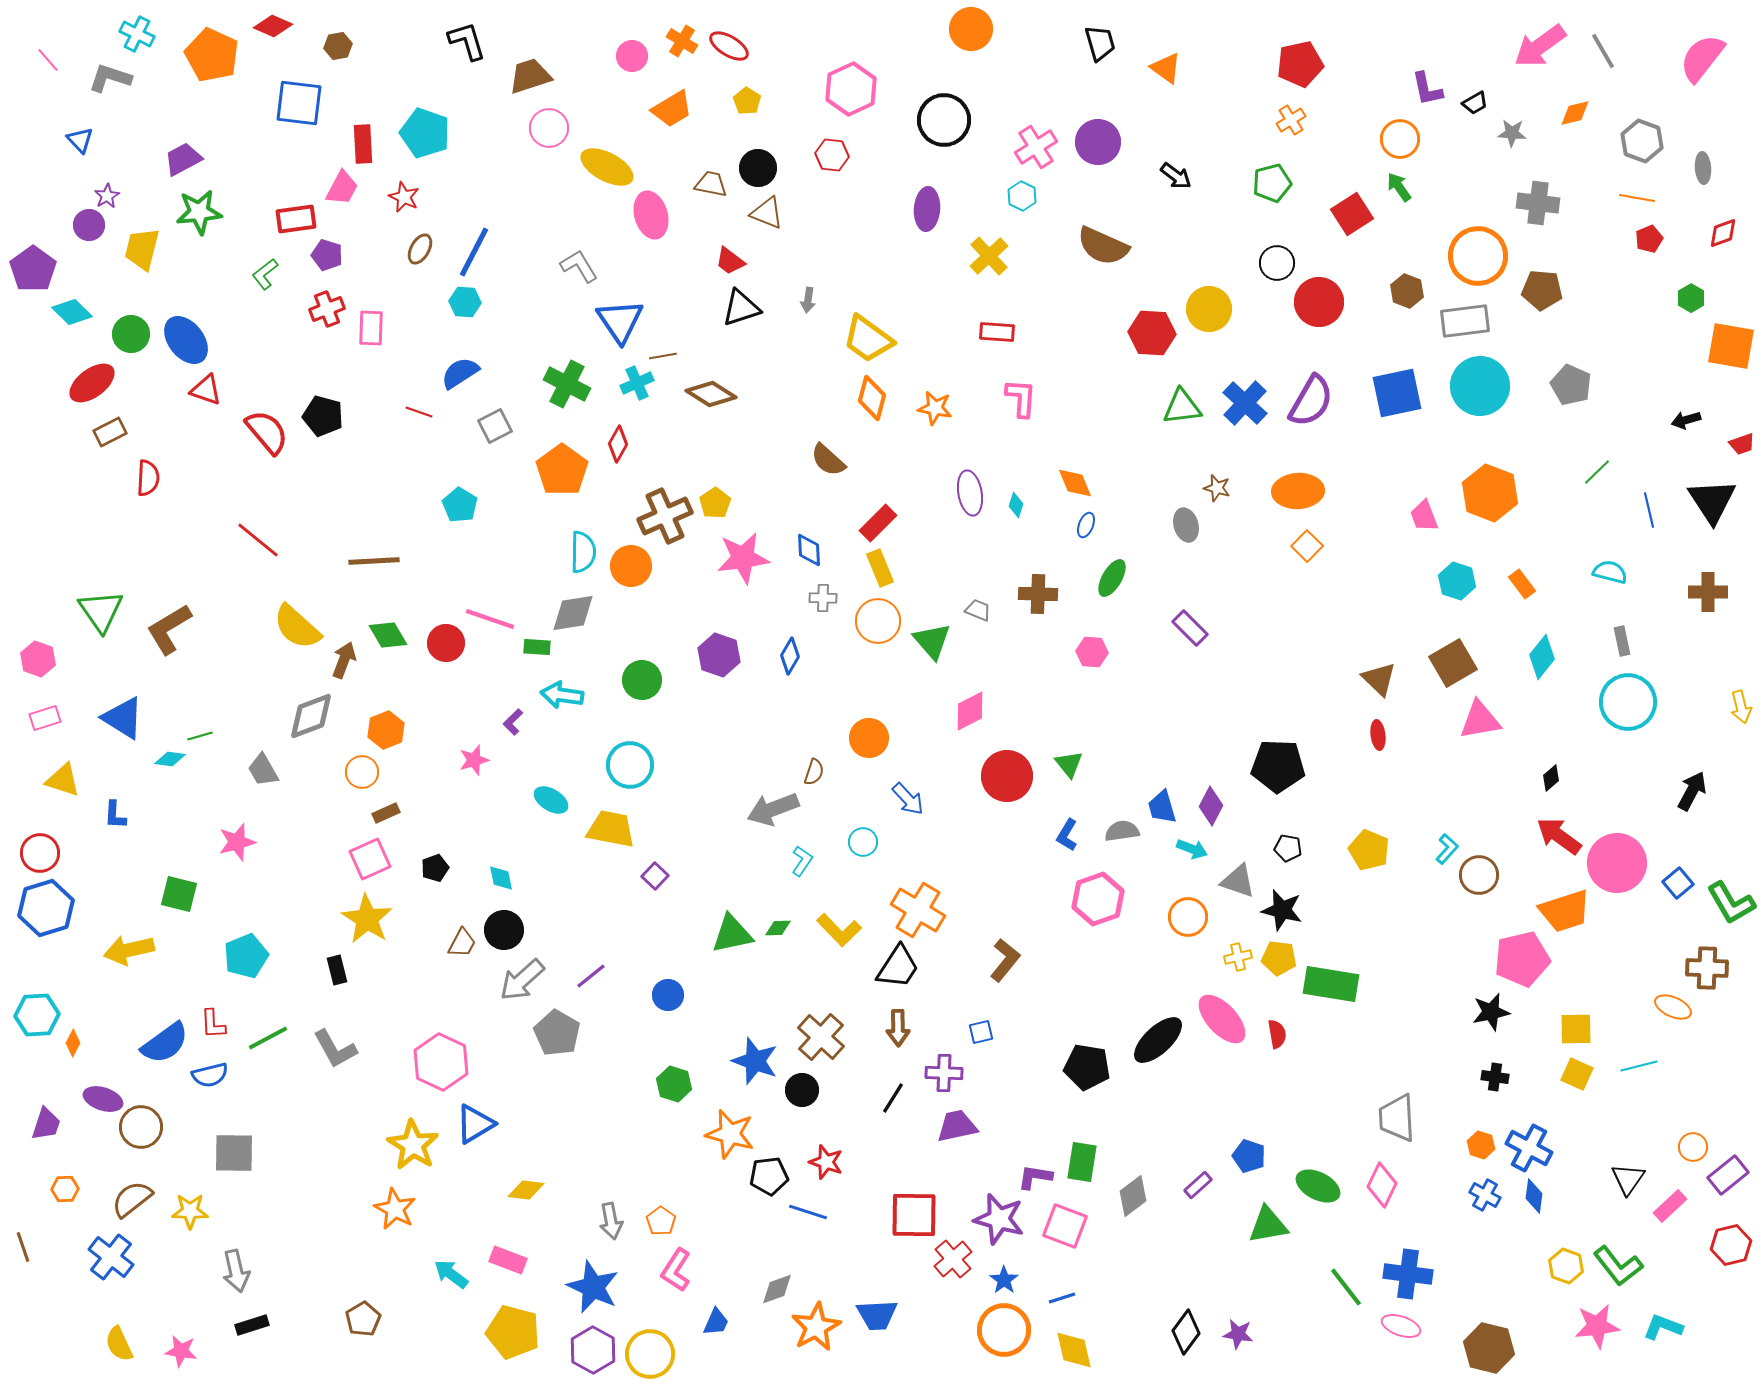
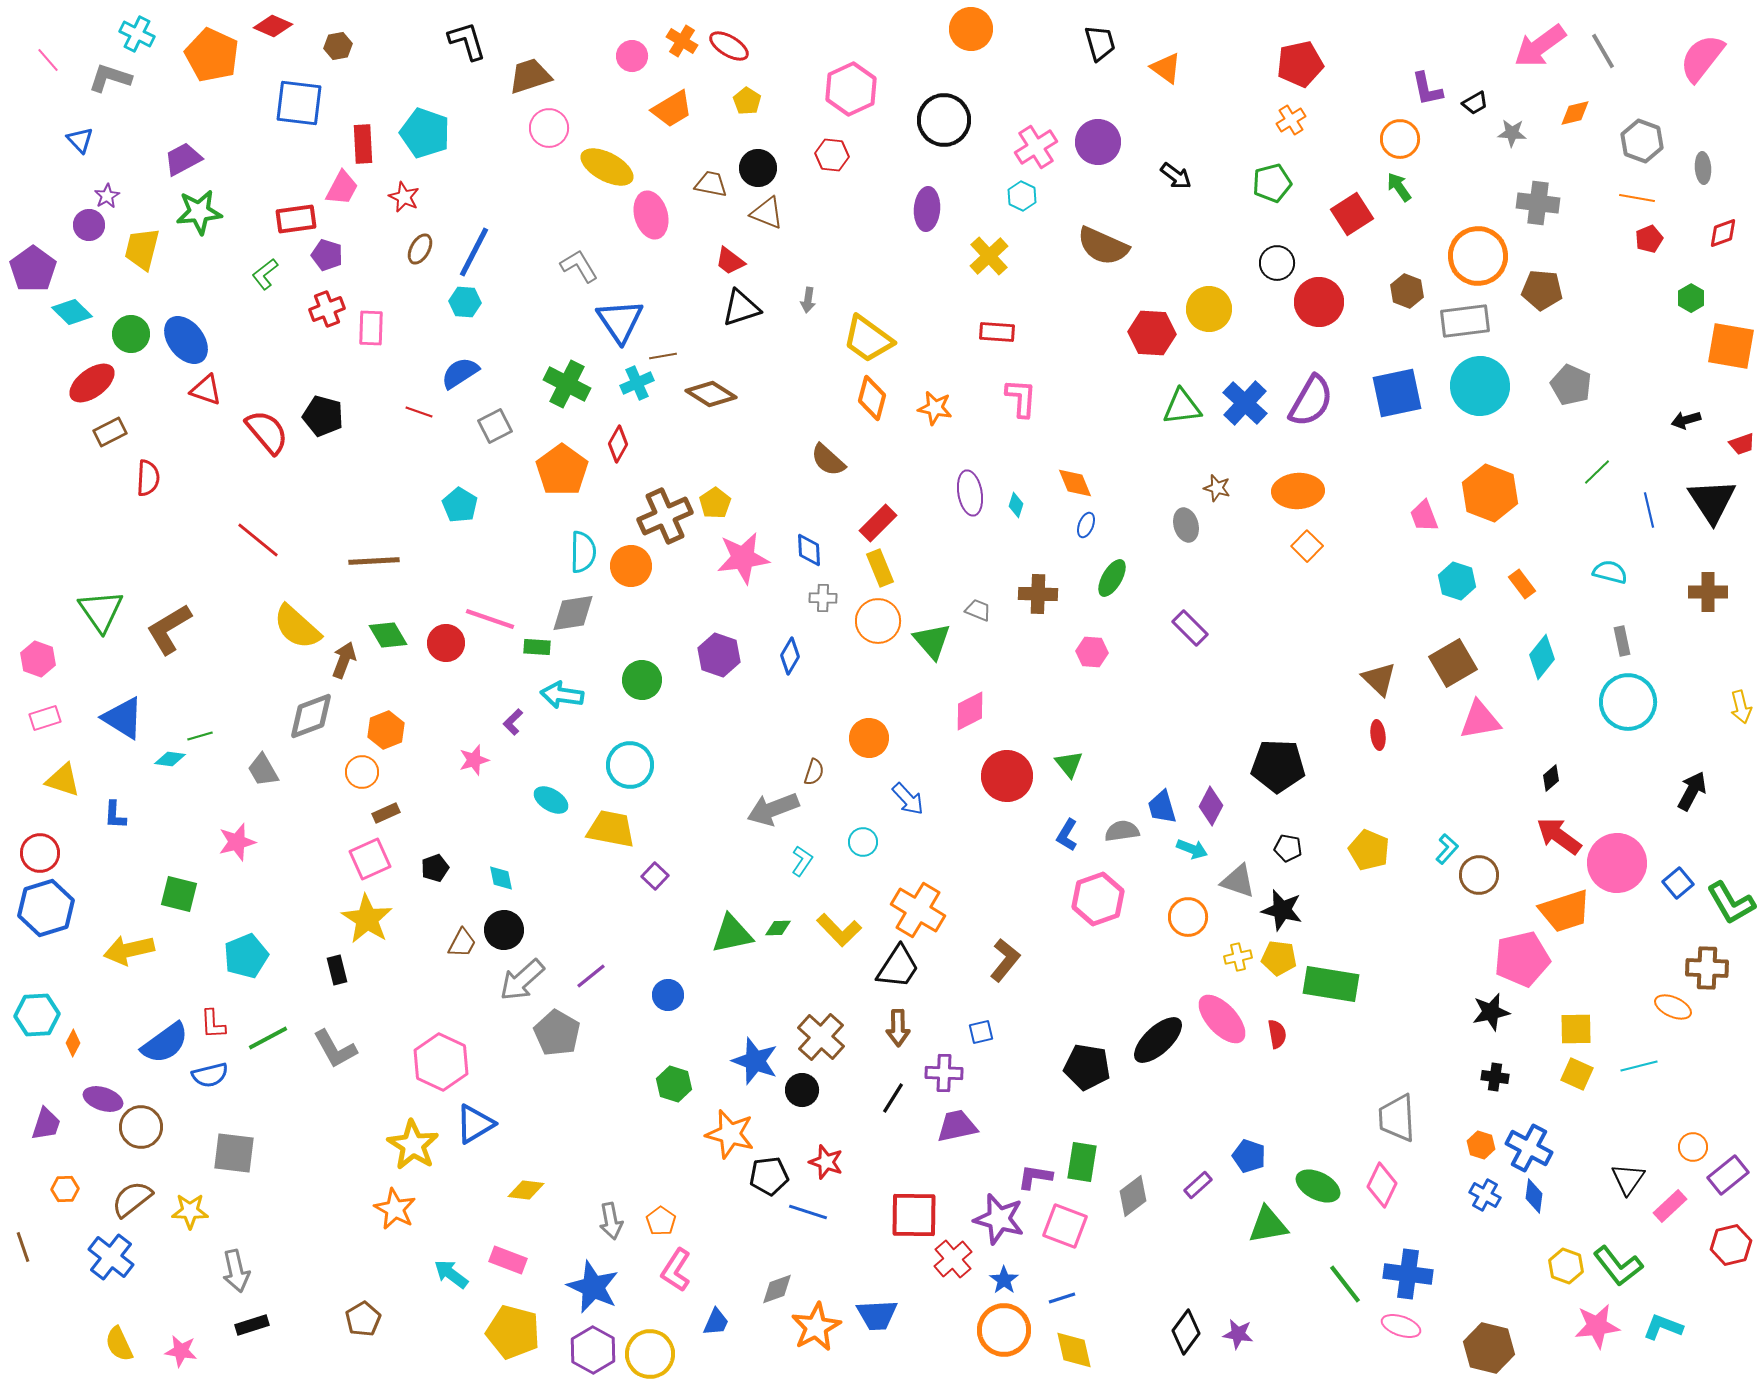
gray square at (234, 1153): rotated 6 degrees clockwise
green line at (1346, 1287): moved 1 px left, 3 px up
